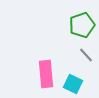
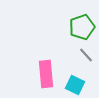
green pentagon: moved 2 px down
cyan square: moved 2 px right, 1 px down
